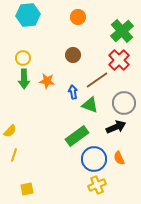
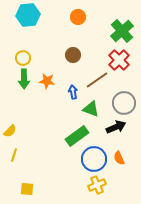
green triangle: moved 1 px right, 4 px down
yellow square: rotated 16 degrees clockwise
